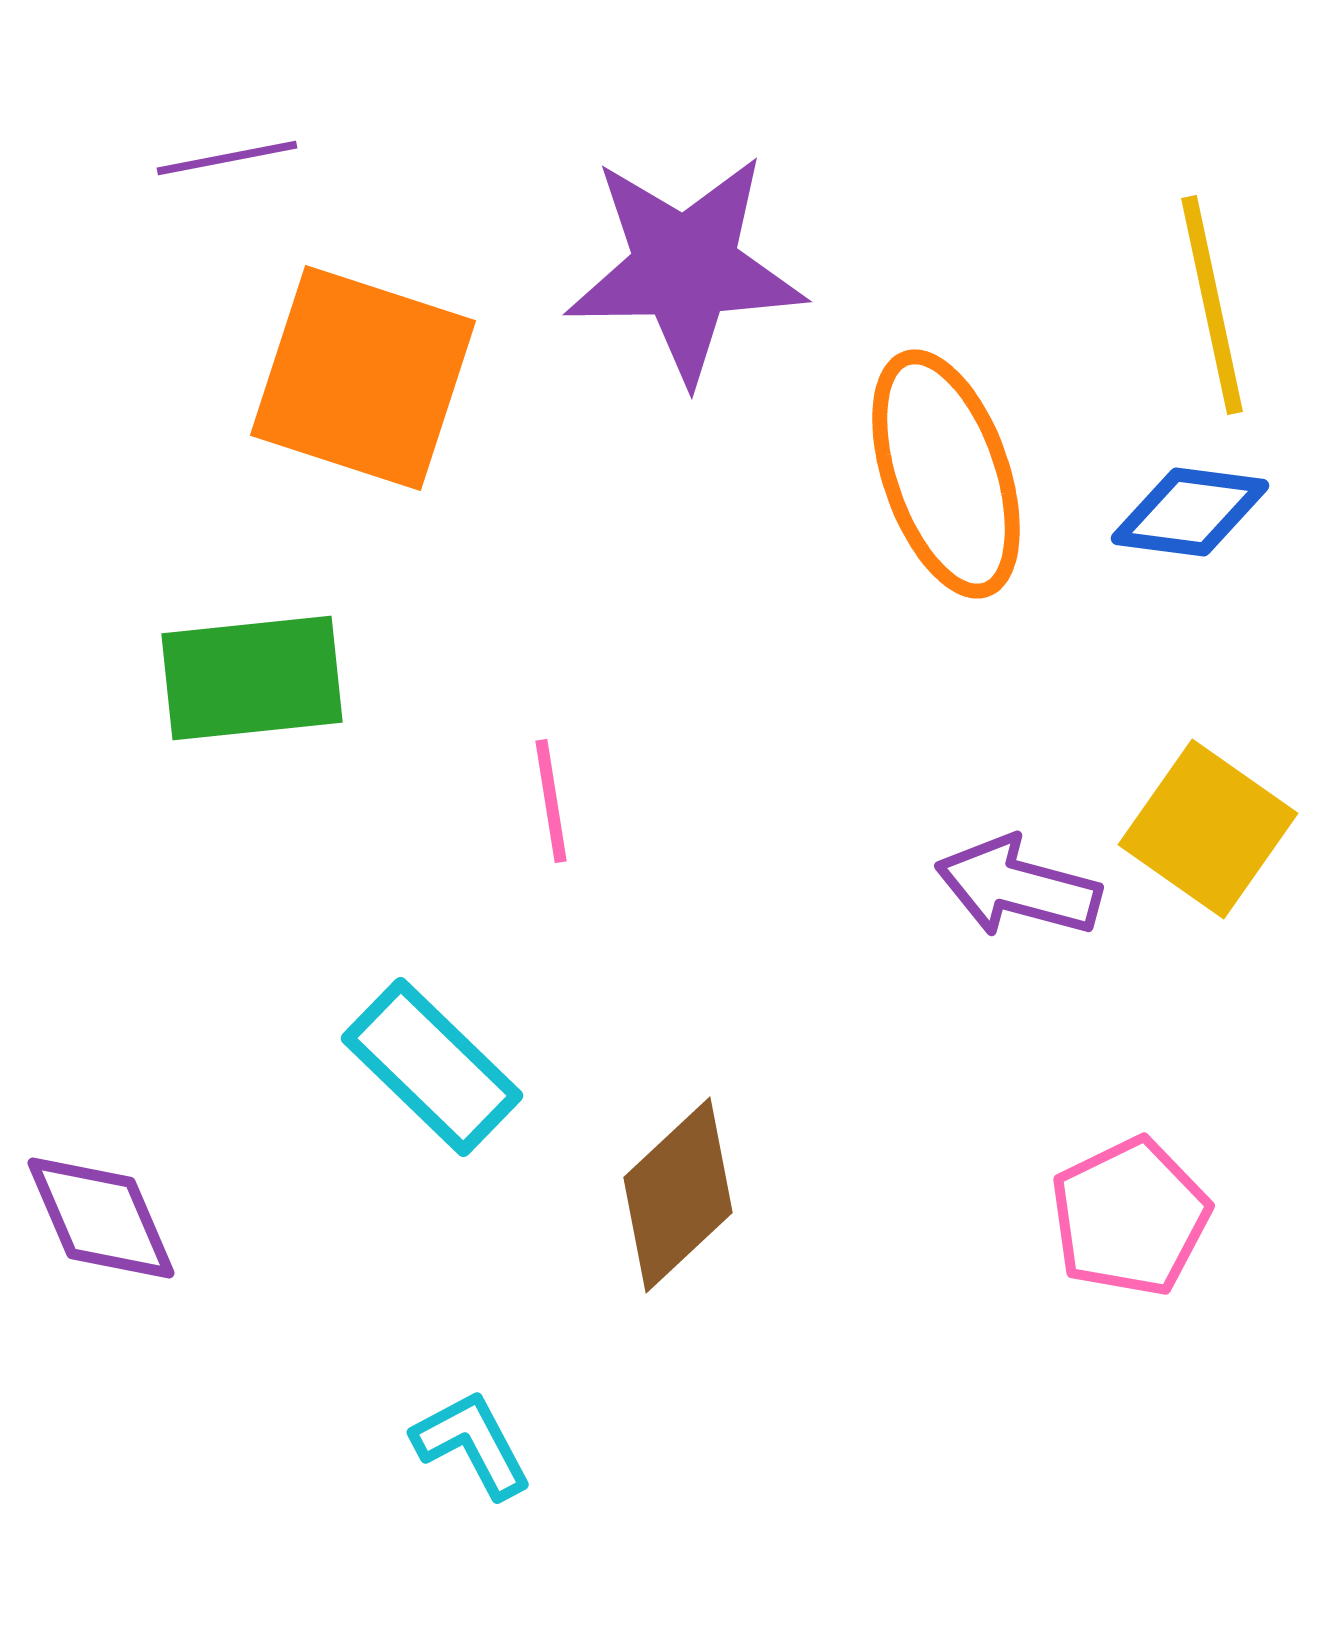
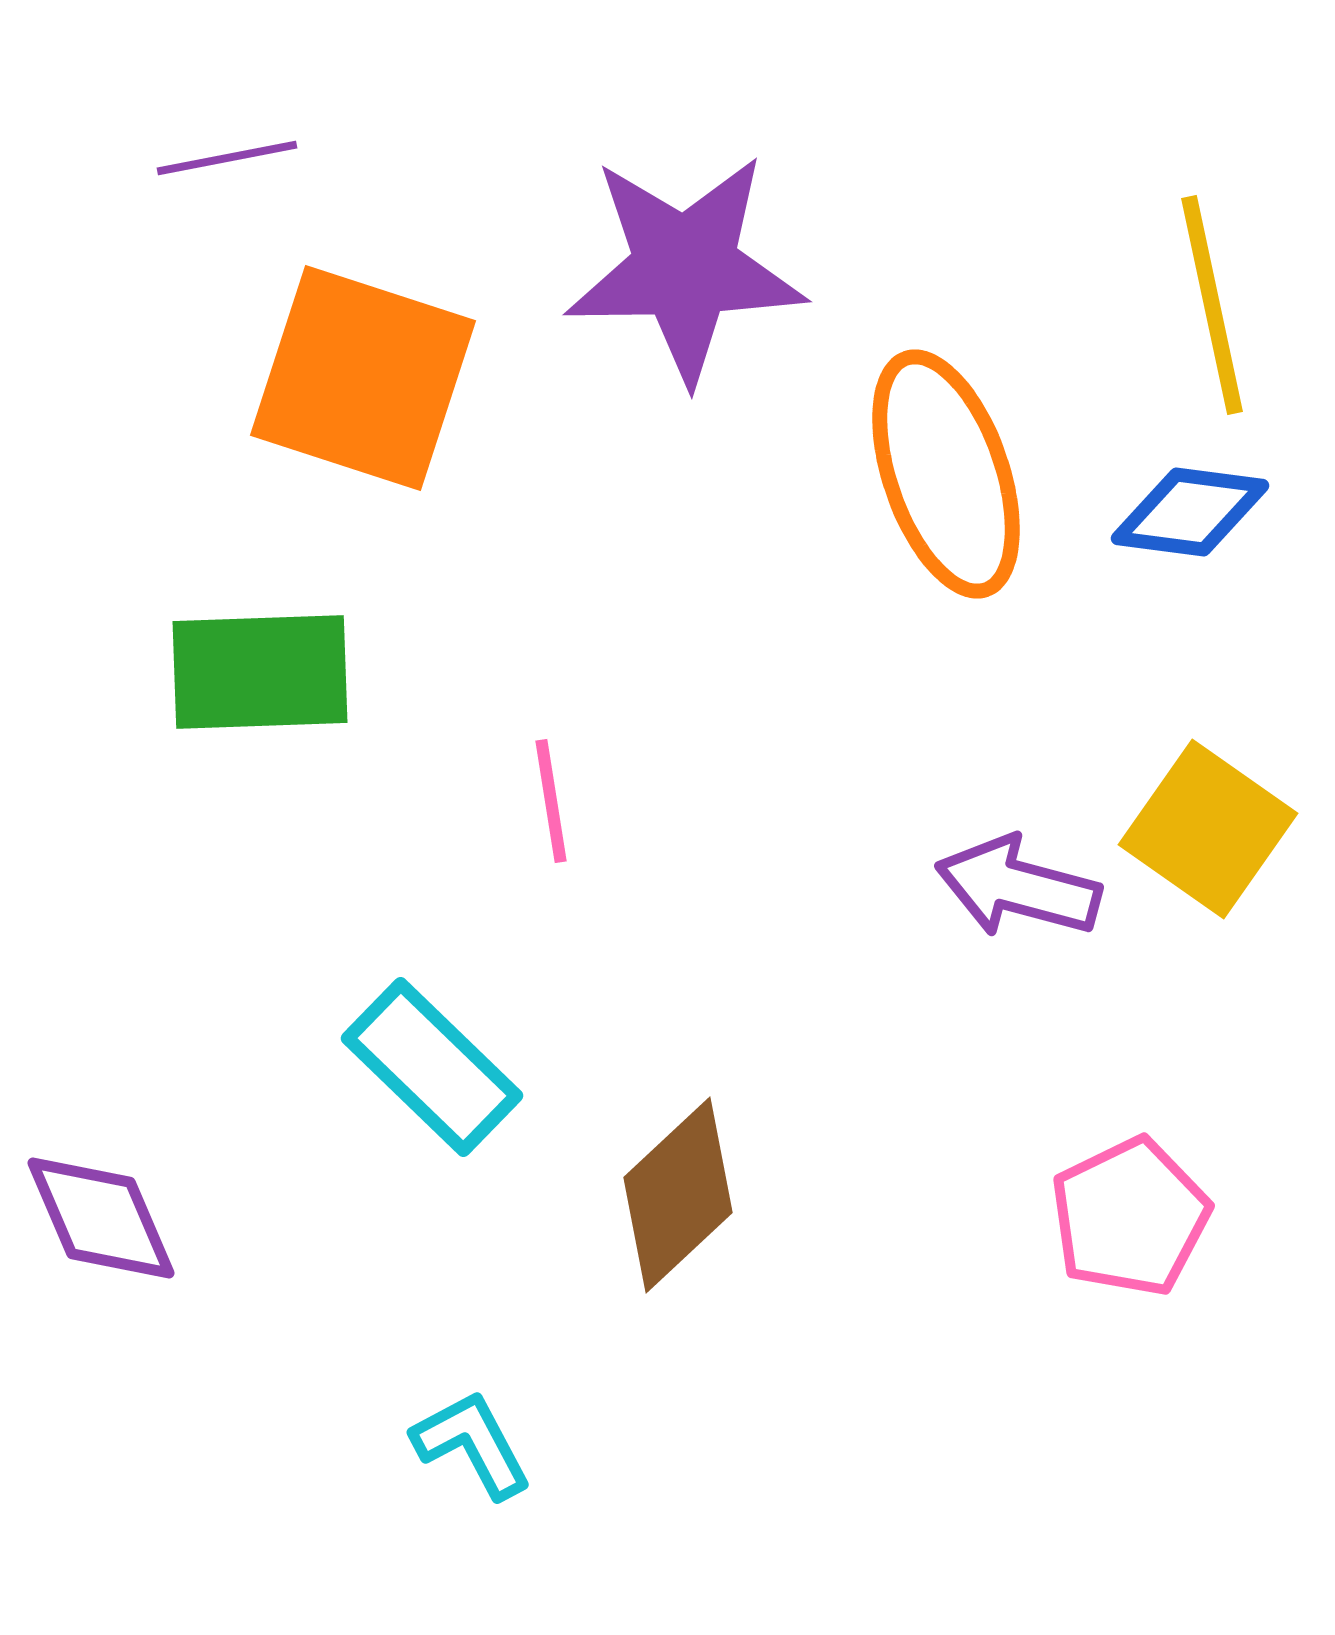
green rectangle: moved 8 px right, 6 px up; rotated 4 degrees clockwise
